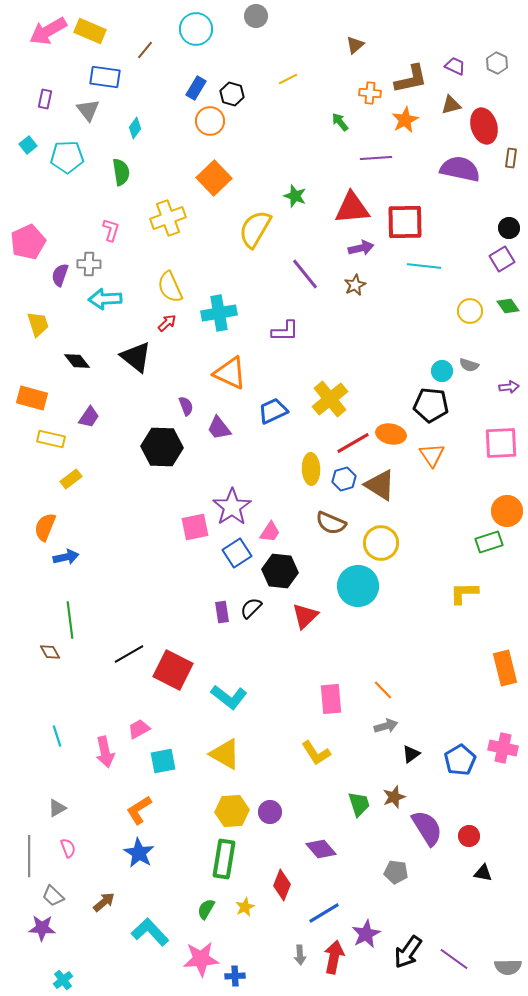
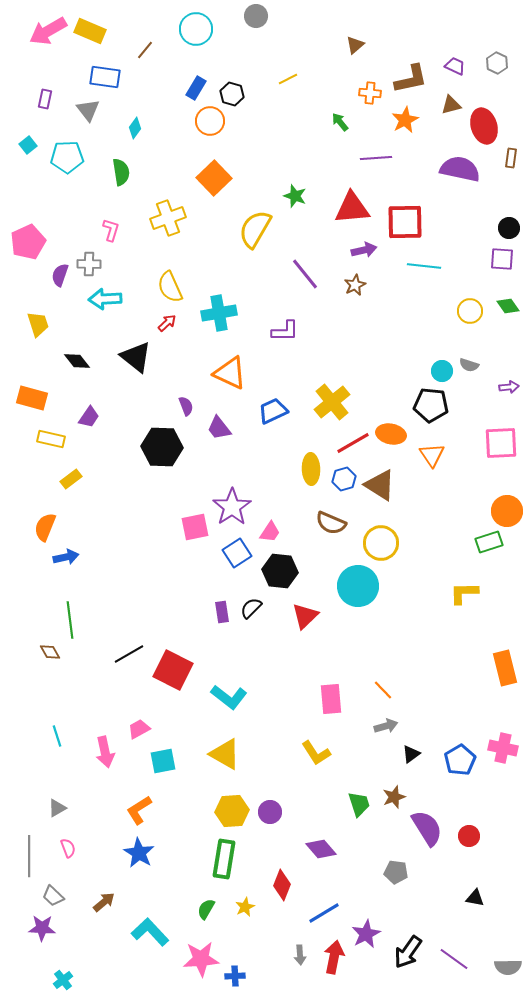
purple arrow at (361, 248): moved 3 px right, 2 px down
purple square at (502, 259): rotated 35 degrees clockwise
yellow cross at (330, 399): moved 2 px right, 3 px down
black triangle at (483, 873): moved 8 px left, 25 px down
